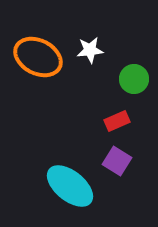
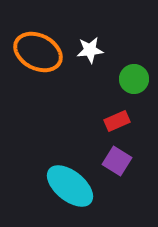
orange ellipse: moved 5 px up
